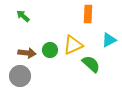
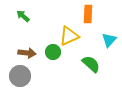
cyan triangle: rotated 21 degrees counterclockwise
yellow triangle: moved 4 px left, 9 px up
green circle: moved 3 px right, 2 px down
